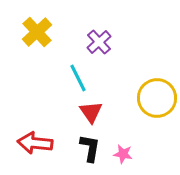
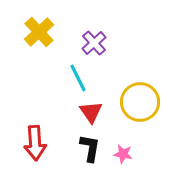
yellow cross: moved 2 px right
purple cross: moved 5 px left, 1 px down
yellow circle: moved 17 px left, 4 px down
red arrow: rotated 100 degrees counterclockwise
